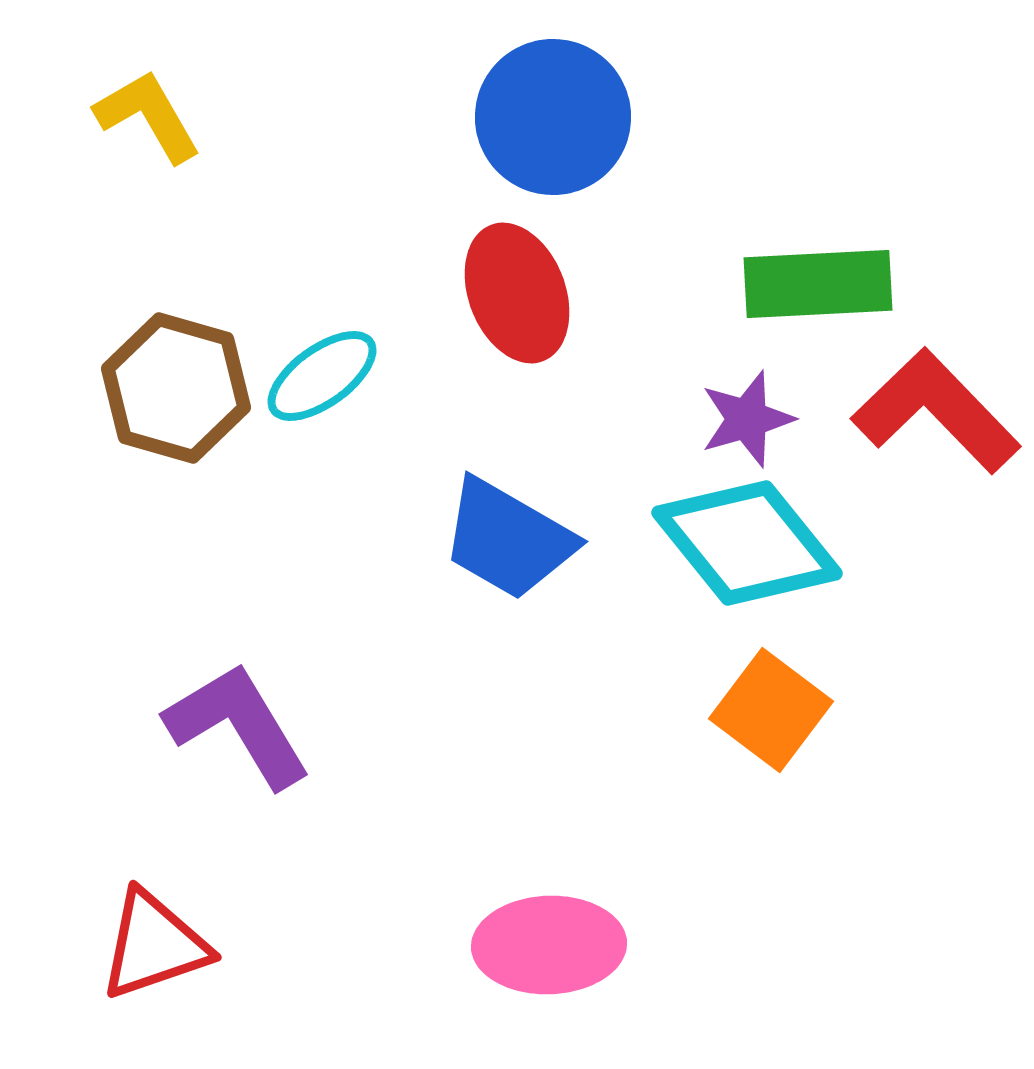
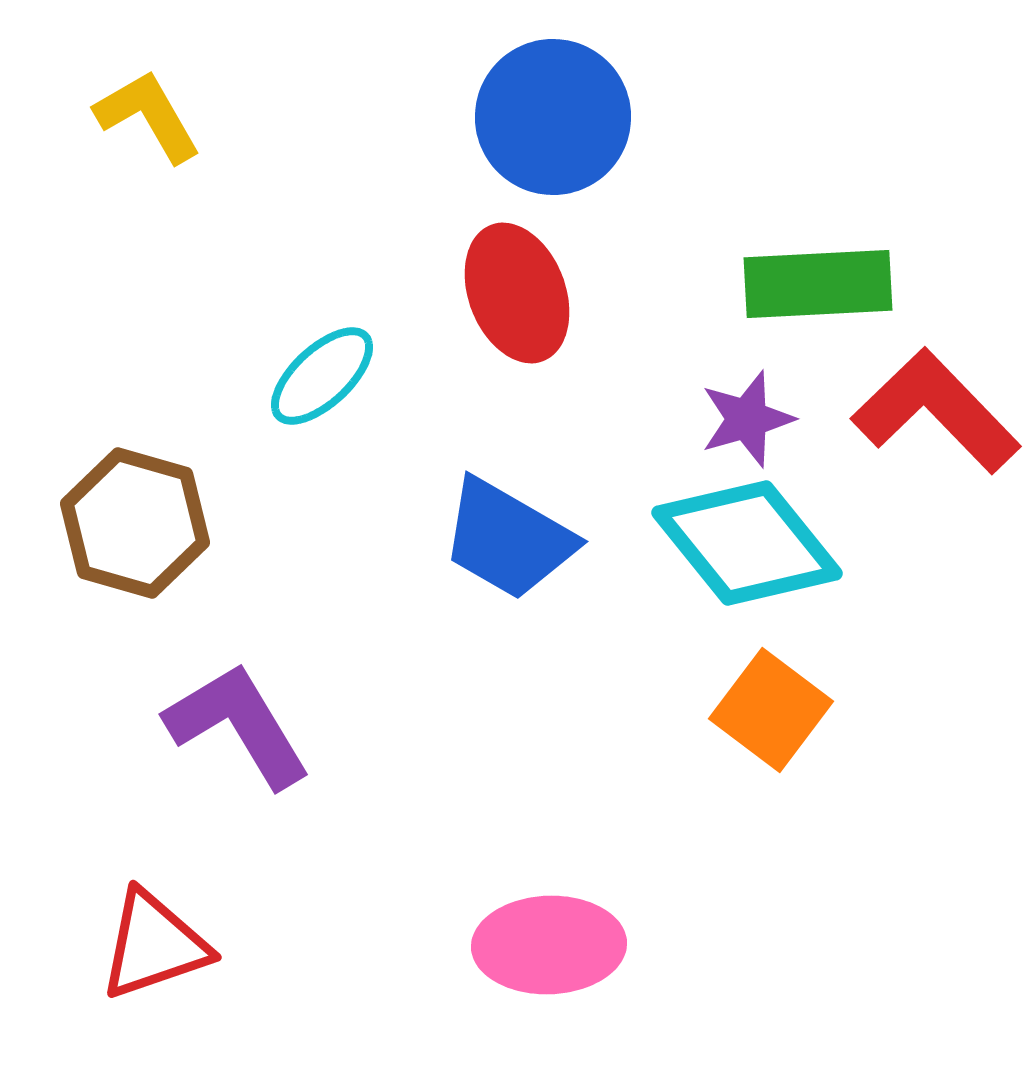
cyan ellipse: rotated 7 degrees counterclockwise
brown hexagon: moved 41 px left, 135 px down
